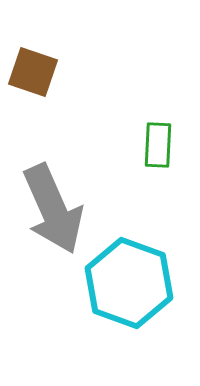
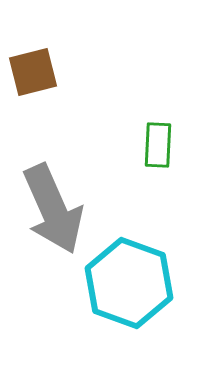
brown square: rotated 33 degrees counterclockwise
